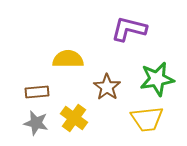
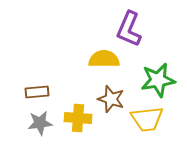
purple L-shape: rotated 81 degrees counterclockwise
yellow semicircle: moved 36 px right
green star: moved 1 px right, 1 px down
brown star: moved 4 px right, 12 px down; rotated 16 degrees counterclockwise
yellow cross: moved 4 px right; rotated 32 degrees counterclockwise
gray star: moved 4 px right; rotated 20 degrees counterclockwise
